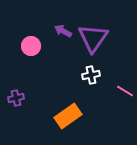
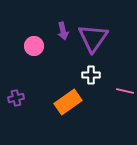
purple arrow: rotated 132 degrees counterclockwise
pink circle: moved 3 px right
white cross: rotated 12 degrees clockwise
pink line: rotated 18 degrees counterclockwise
orange rectangle: moved 14 px up
